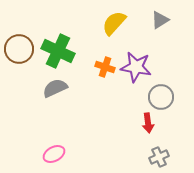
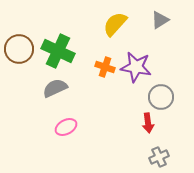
yellow semicircle: moved 1 px right, 1 px down
pink ellipse: moved 12 px right, 27 px up
